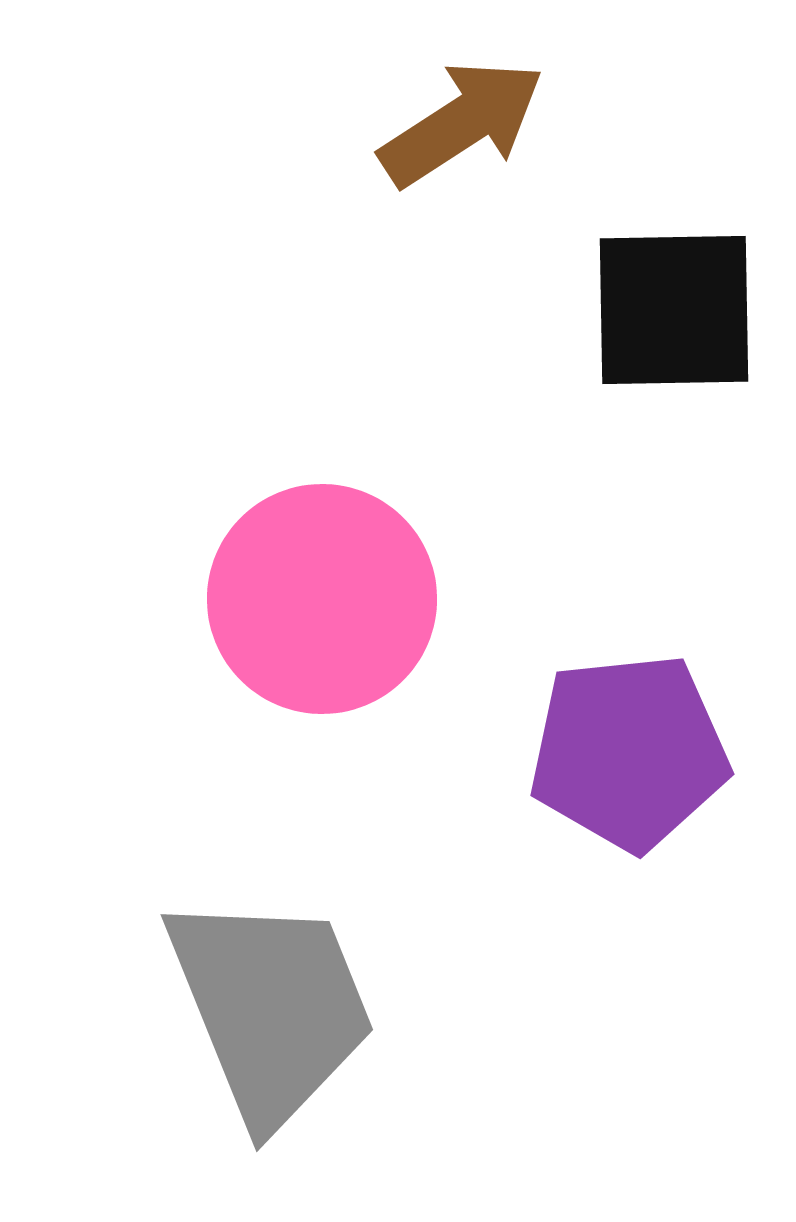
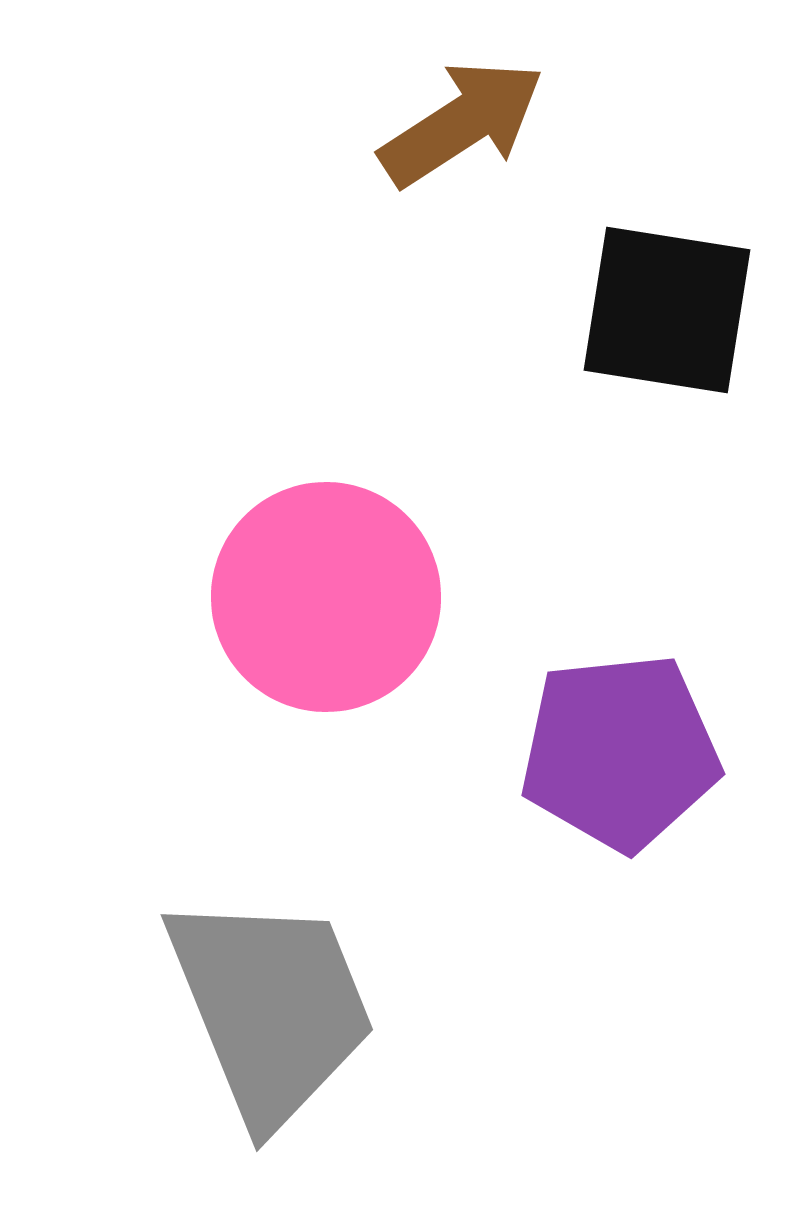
black square: moved 7 px left; rotated 10 degrees clockwise
pink circle: moved 4 px right, 2 px up
purple pentagon: moved 9 px left
